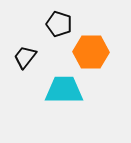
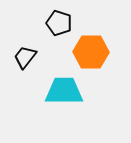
black pentagon: moved 1 px up
cyan trapezoid: moved 1 px down
